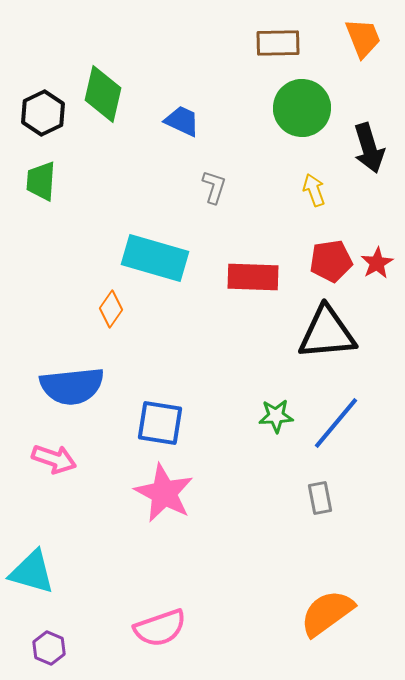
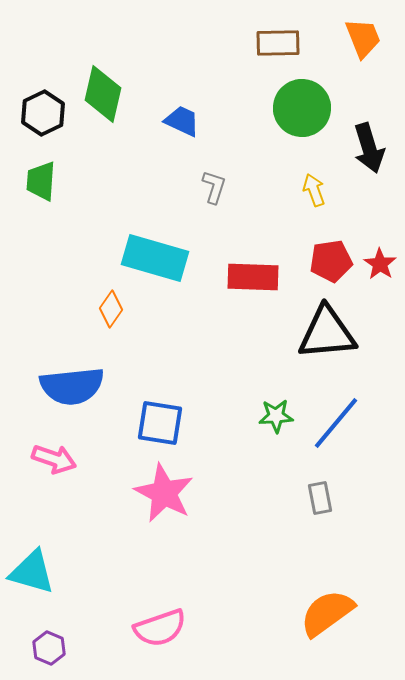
red star: moved 3 px right, 1 px down; rotated 8 degrees counterclockwise
